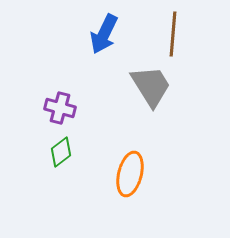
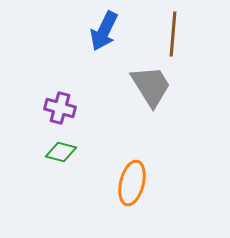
blue arrow: moved 3 px up
green diamond: rotated 52 degrees clockwise
orange ellipse: moved 2 px right, 9 px down
